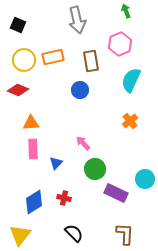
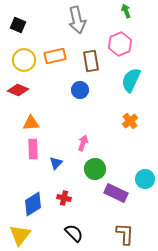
orange rectangle: moved 2 px right, 1 px up
pink arrow: rotated 63 degrees clockwise
blue diamond: moved 1 px left, 2 px down
